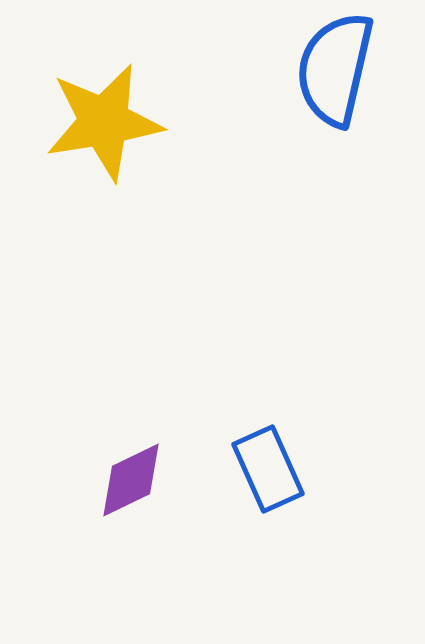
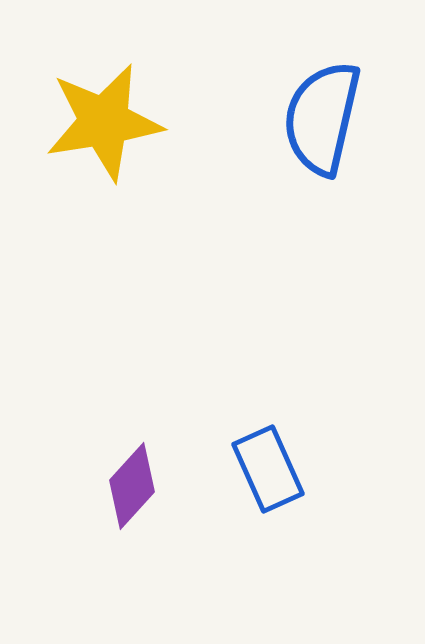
blue semicircle: moved 13 px left, 49 px down
purple diamond: moved 1 px right, 6 px down; rotated 22 degrees counterclockwise
